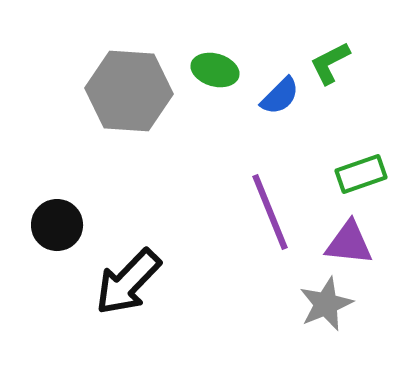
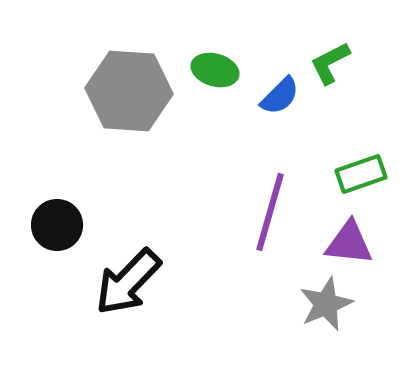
purple line: rotated 38 degrees clockwise
